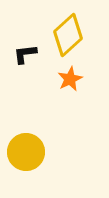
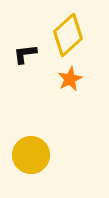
yellow circle: moved 5 px right, 3 px down
